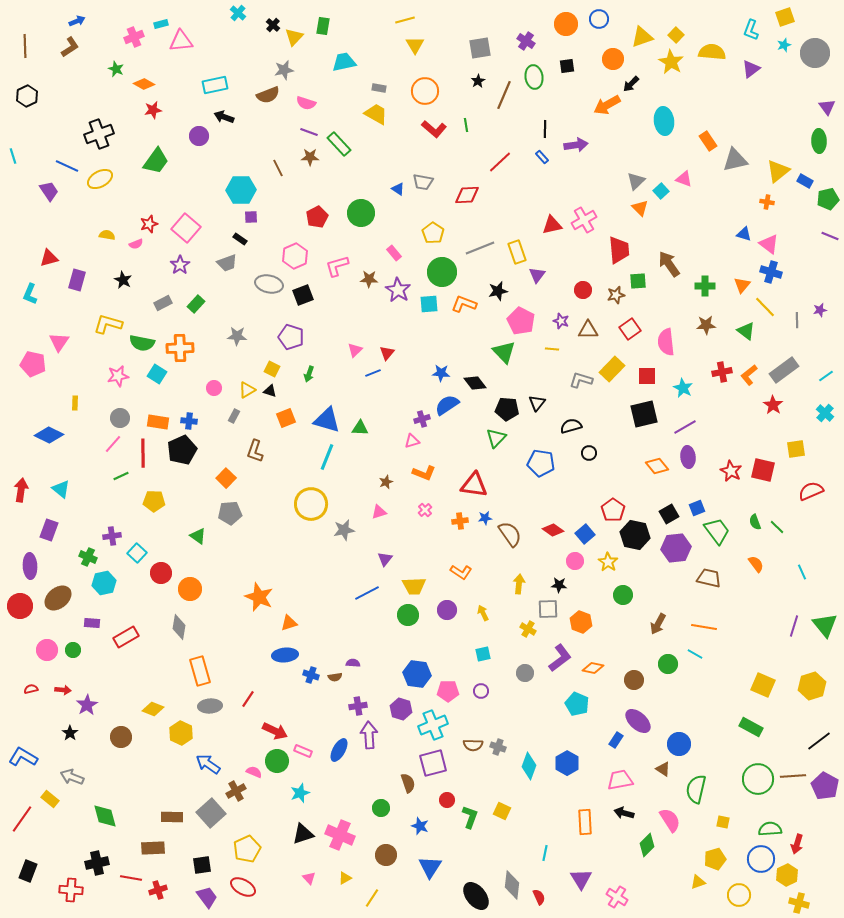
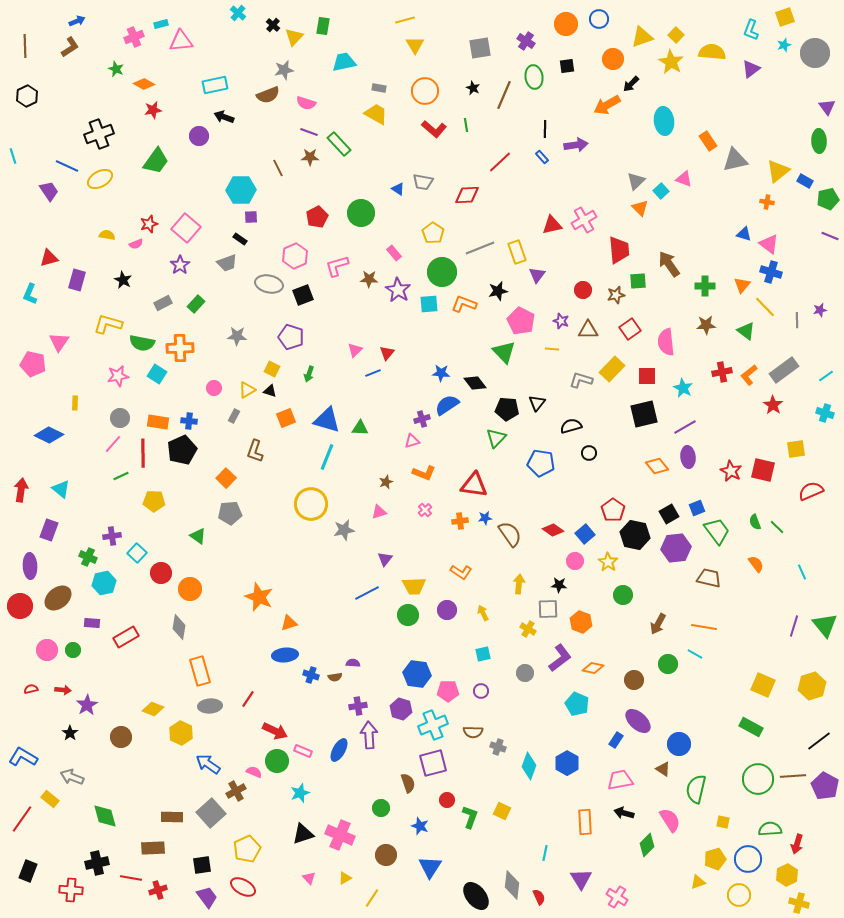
black star at (478, 81): moved 5 px left, 7 px down; rotated 16 degrees counterclockwise
cyan cross at (825, 413): rotated 24 degrees counterclockwise
brown semicircle at (473, 745): moved 13 px up
blue circle at (761, 859): moved 13 px left
